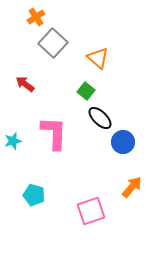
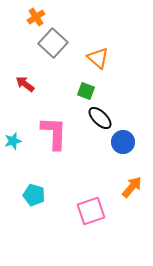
green square: rotated 18 degrees counterclockwise
